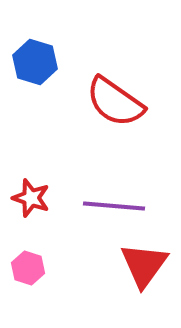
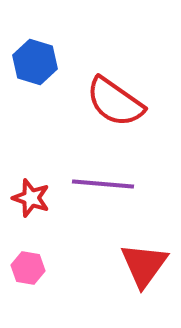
purple line: moved 11 px left, 22 px up
pink hexagon: rotated 8 degrees counterclockwise
